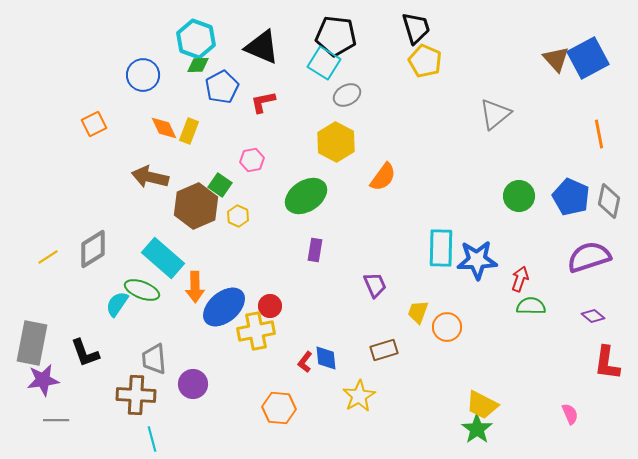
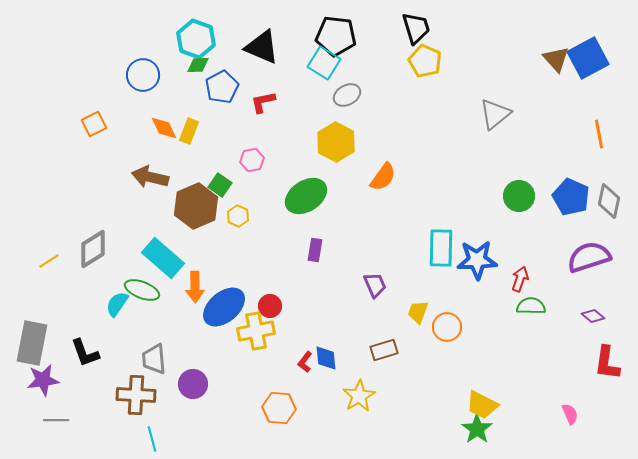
yellow line at (48, 257): moved 1 px right, 4 px down
